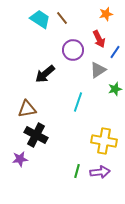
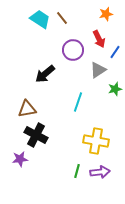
yellow cross: moved 8 px left
